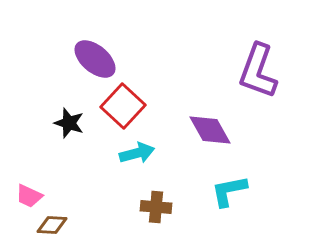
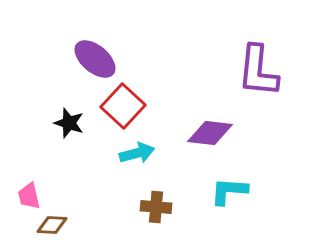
purple L-shape: rotated 14 degrees counterclockwise
purple diamond: moved 3 px down; rotated 54 degrees counterclockwise
cyan L-shape: rotated 15 degrees clockwise
pink trapezoid: rotated 52 degrees clockwise
